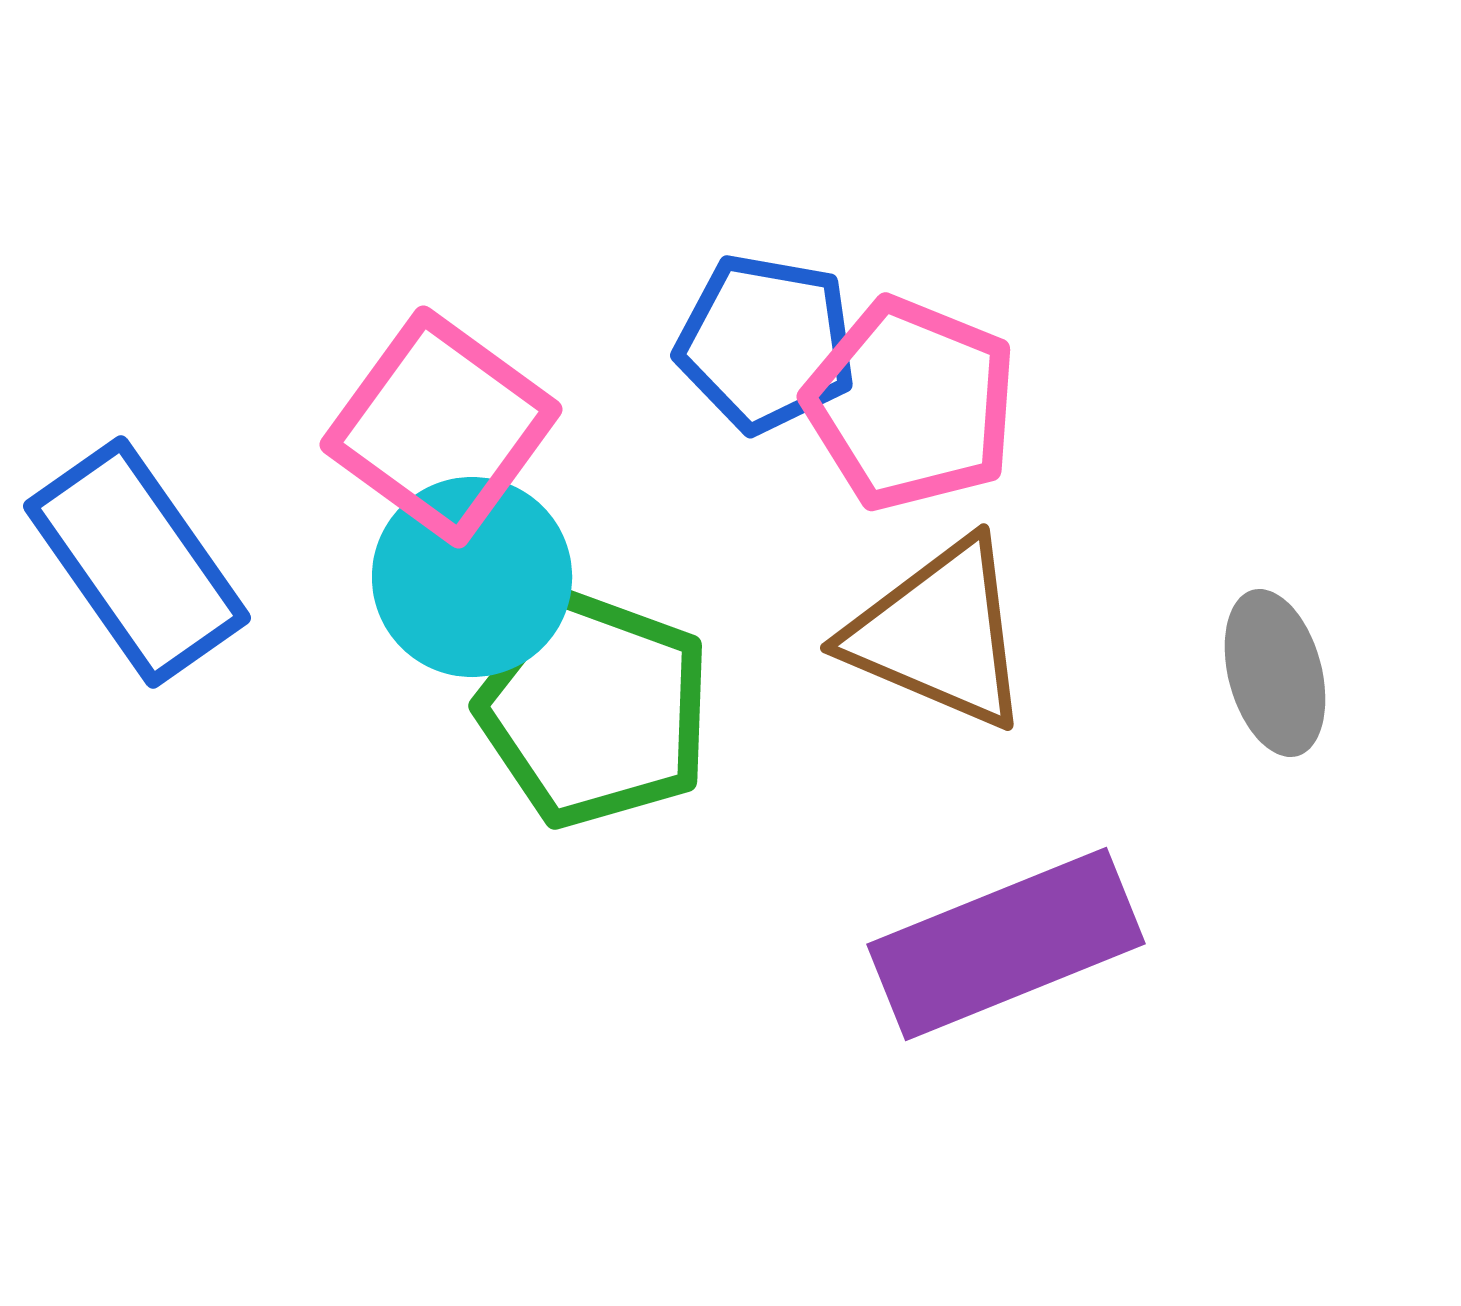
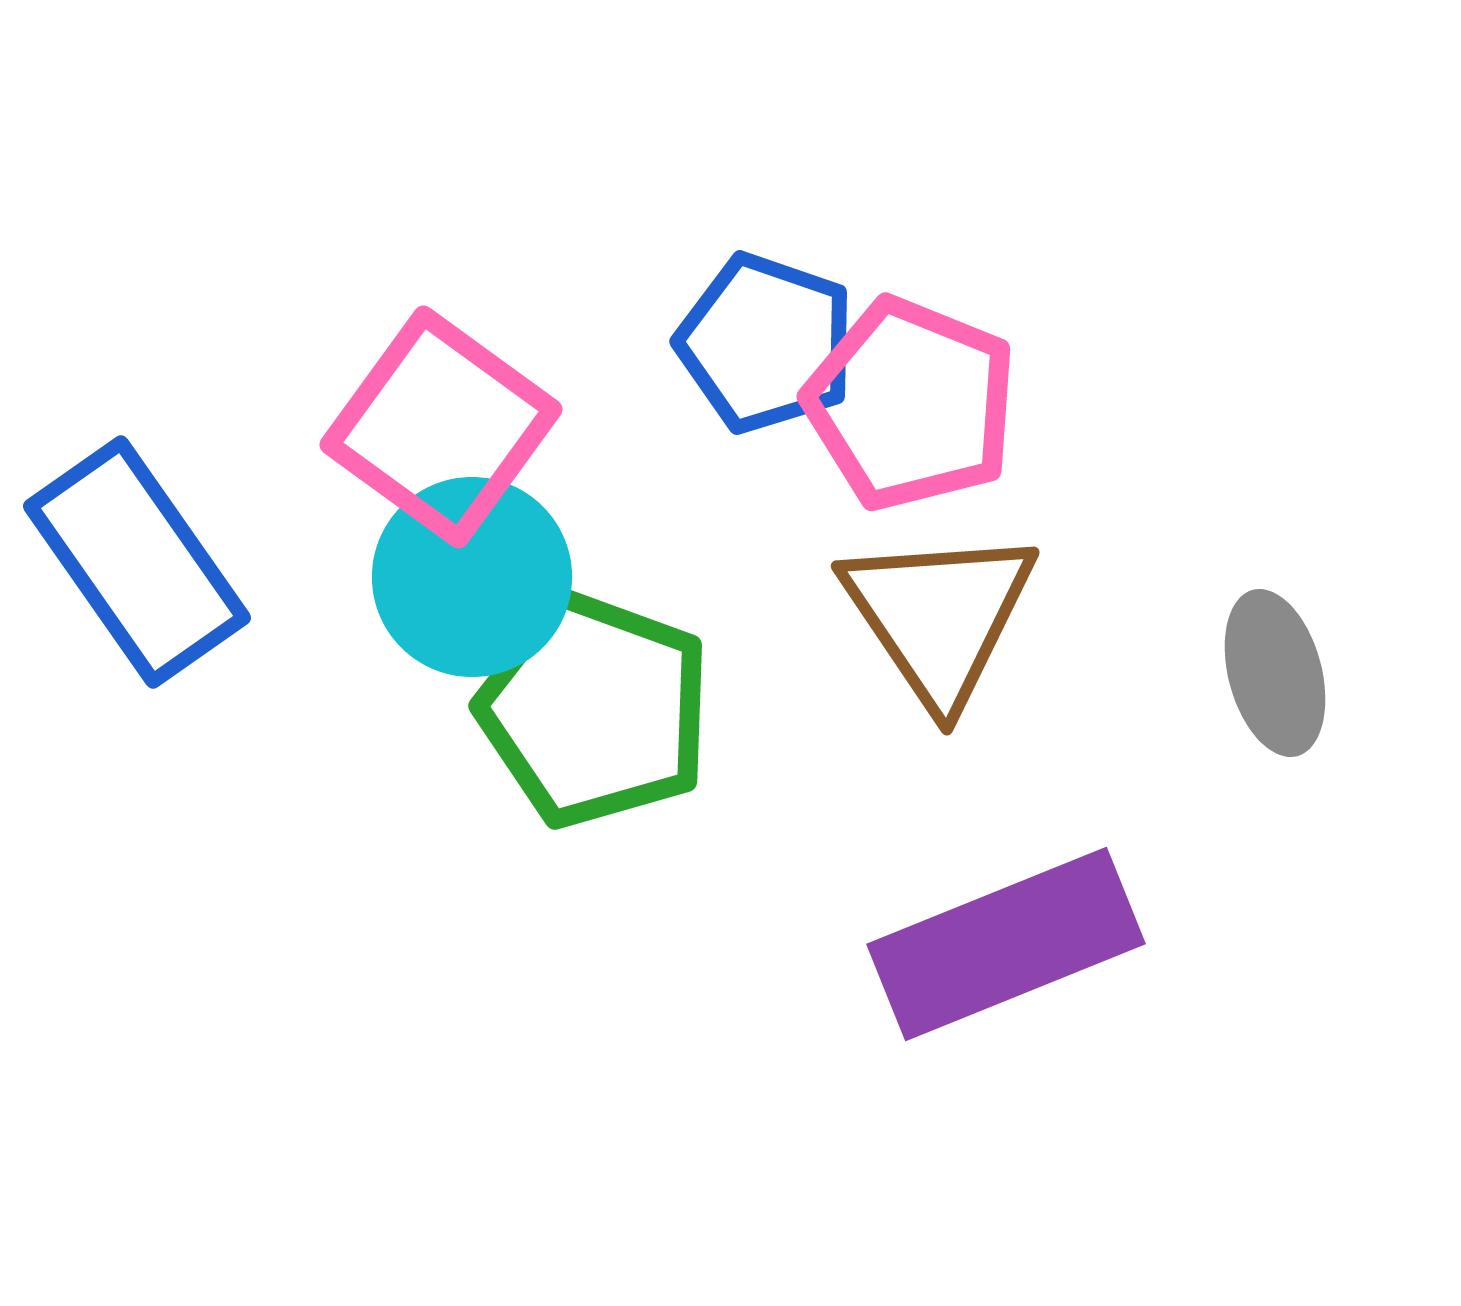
blue pentagon: rotated 9 degrees clockwise
brown triangle: moved 18 px up; rotated 33 degrees clockwise
